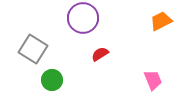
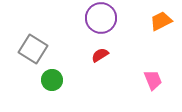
purple circle: moved 18 px right
red semicircle: moved 1 px down
